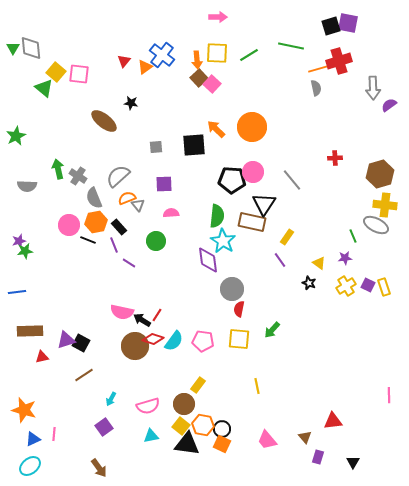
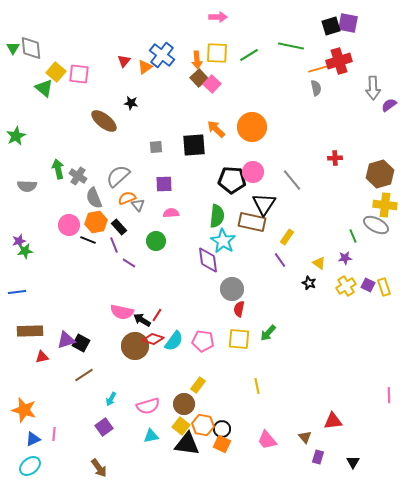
green arrow at (272, 330): moved 4 px left, 3 px down
